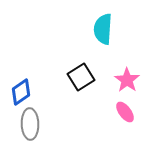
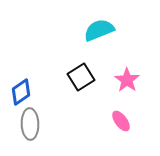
cyan semicircle: moved 4 px left, 1 px down; rotated 64 degrees clockwise
pink ellipse: moved 4 px left, 9 px down
